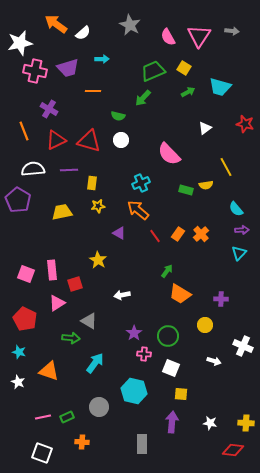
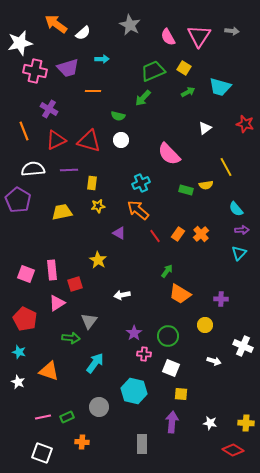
gray triangle at (89, 321): rotated 36 degrees clockwise
red diamond at (233, 450): rotated 25 degrees clockwise
